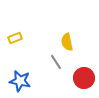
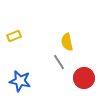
yellow rectangle: moved 1 px left, 2 px up
gray line: moved 3 px right
